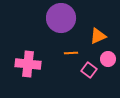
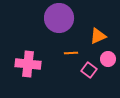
purple circle: moved 2 px left
